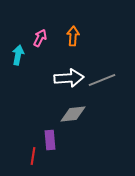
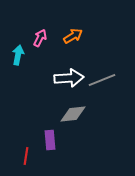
orange arrow: rotated 54 degrees clockwise
red line: moved 7 px left
